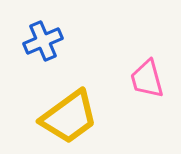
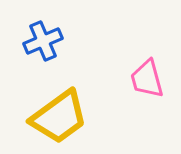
yellow trapezoid: moved 10 px left
